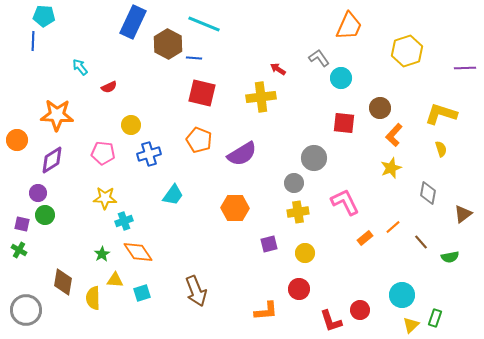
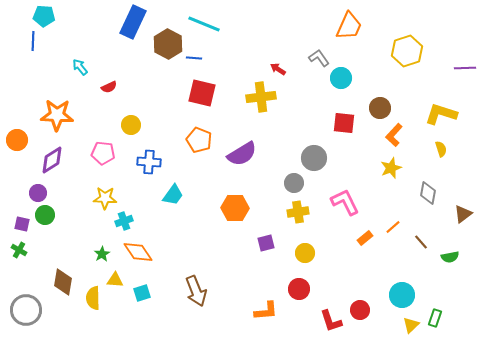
blue cross at (149, 154): moved 8 px down; rotated 20 degrees clockwise
purple square at (269, 244): moved 3 px left, 1 px up
